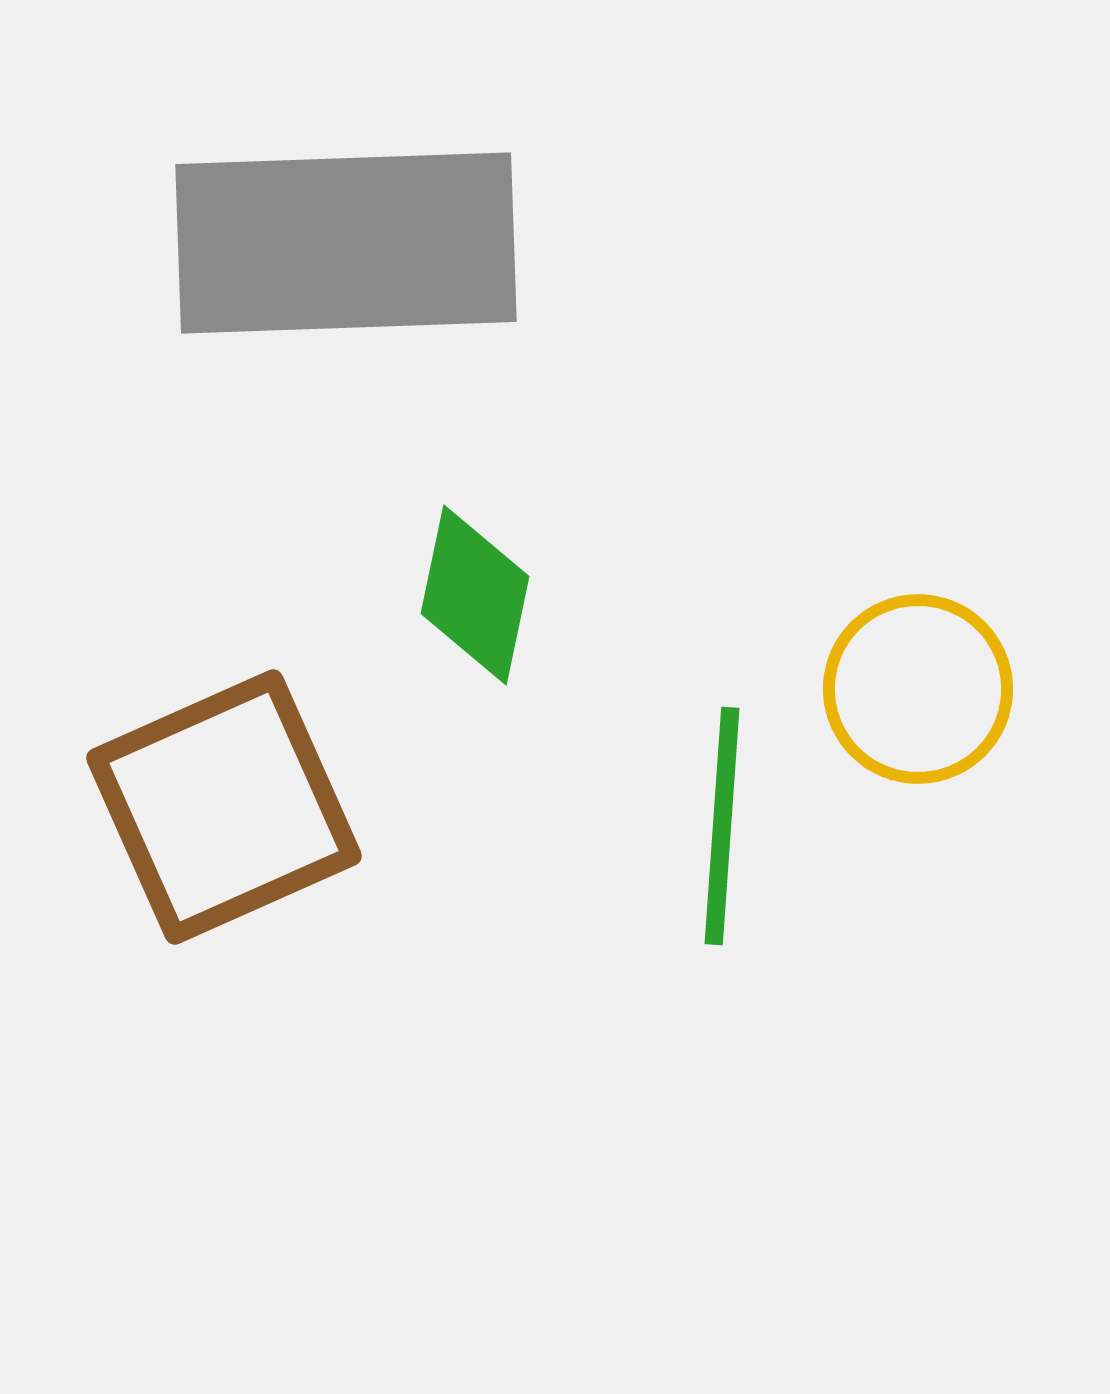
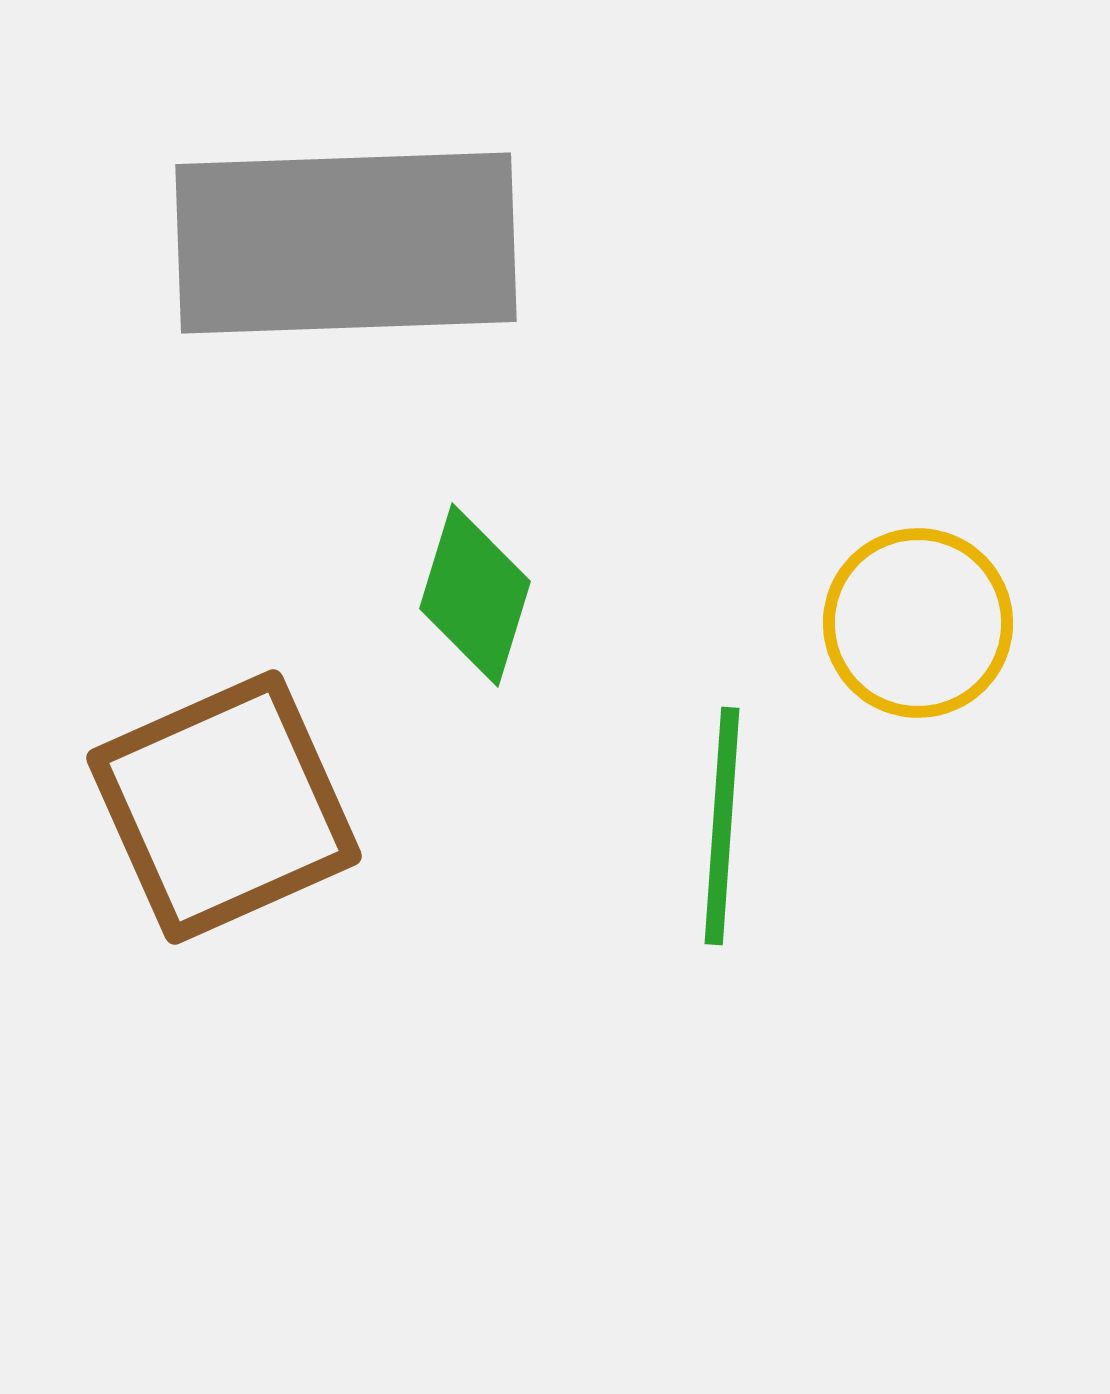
green diamond: rotated 5 degrees clockwise
yellow circle: moved 66 px up
